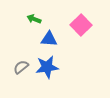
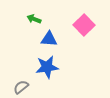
pink square: moved 3 px right
gray semicircle: moved 20 px down
